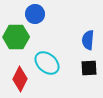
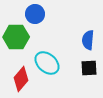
red diamond: moved 1 px right; rotated 15 degrees clockwise
